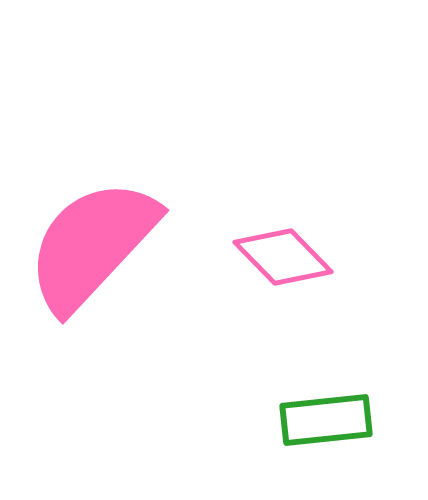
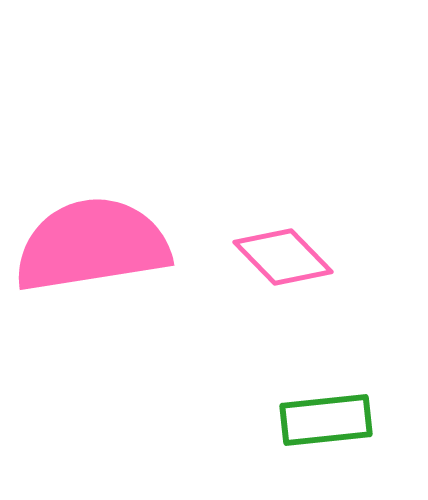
pink semicircle: rotated 38 degrees clockwise
